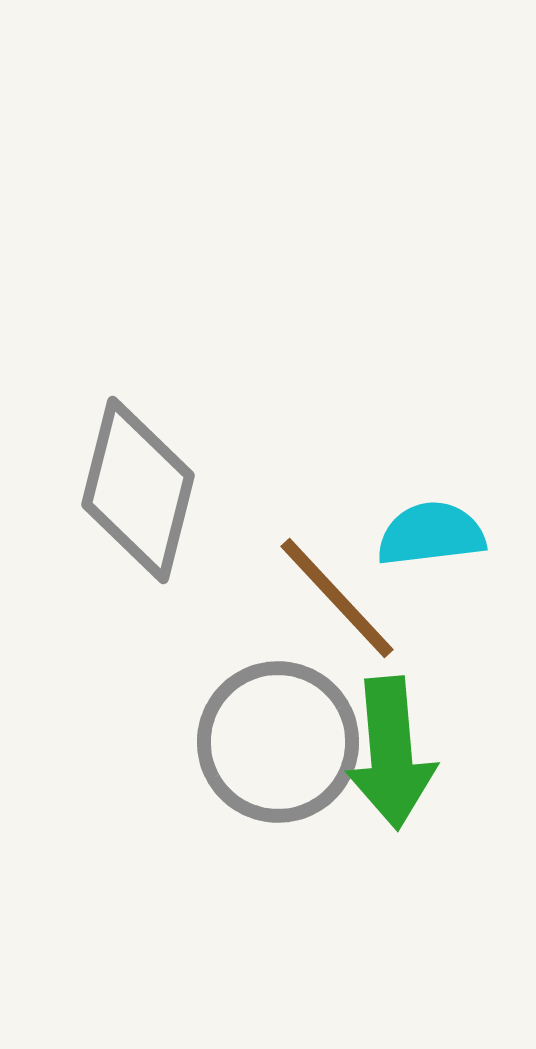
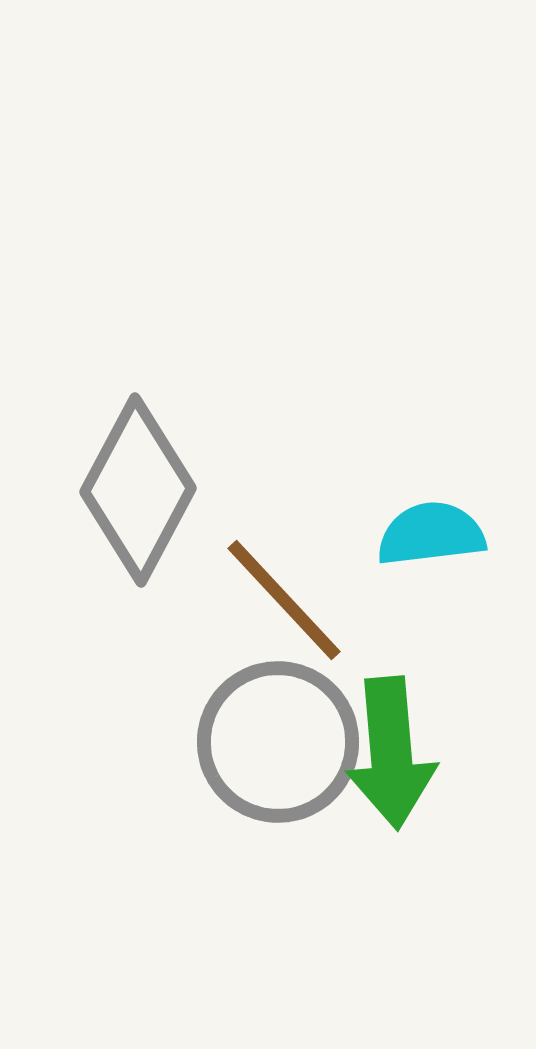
gray diamond: rotated 14 degrees clockwise
brown line: moved 53 px left, 2 px down
